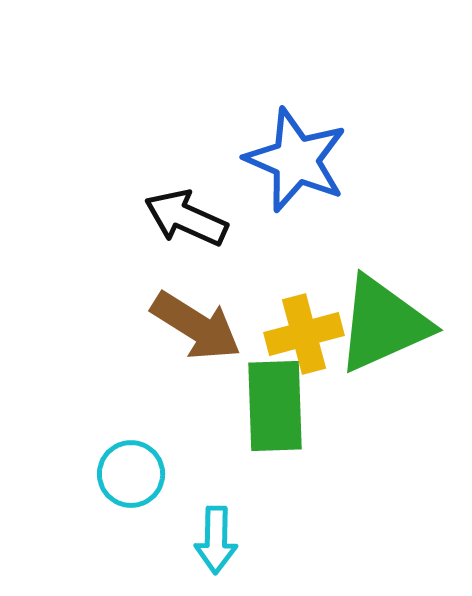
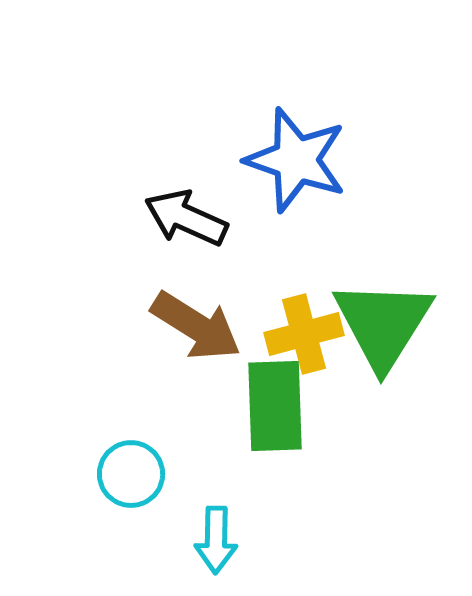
blue star: rotated 4 degrees counterclockwise
green triangle: rotated 34 degrees counterclockwise
